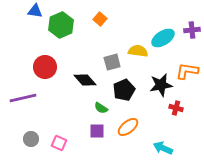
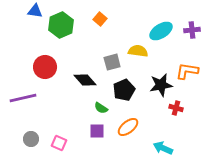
cyan ellipse: moved 2 px left, 7 px up
